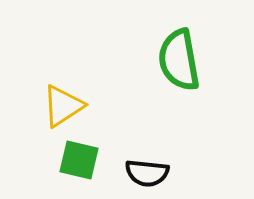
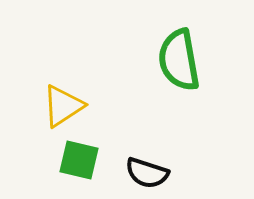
black semicircle: rotated 12 degrees clockwise
